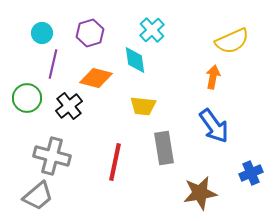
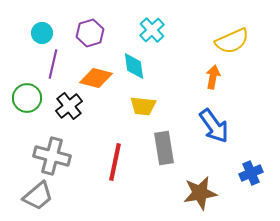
cyan diamond: moved 1 px left, 6 px down
